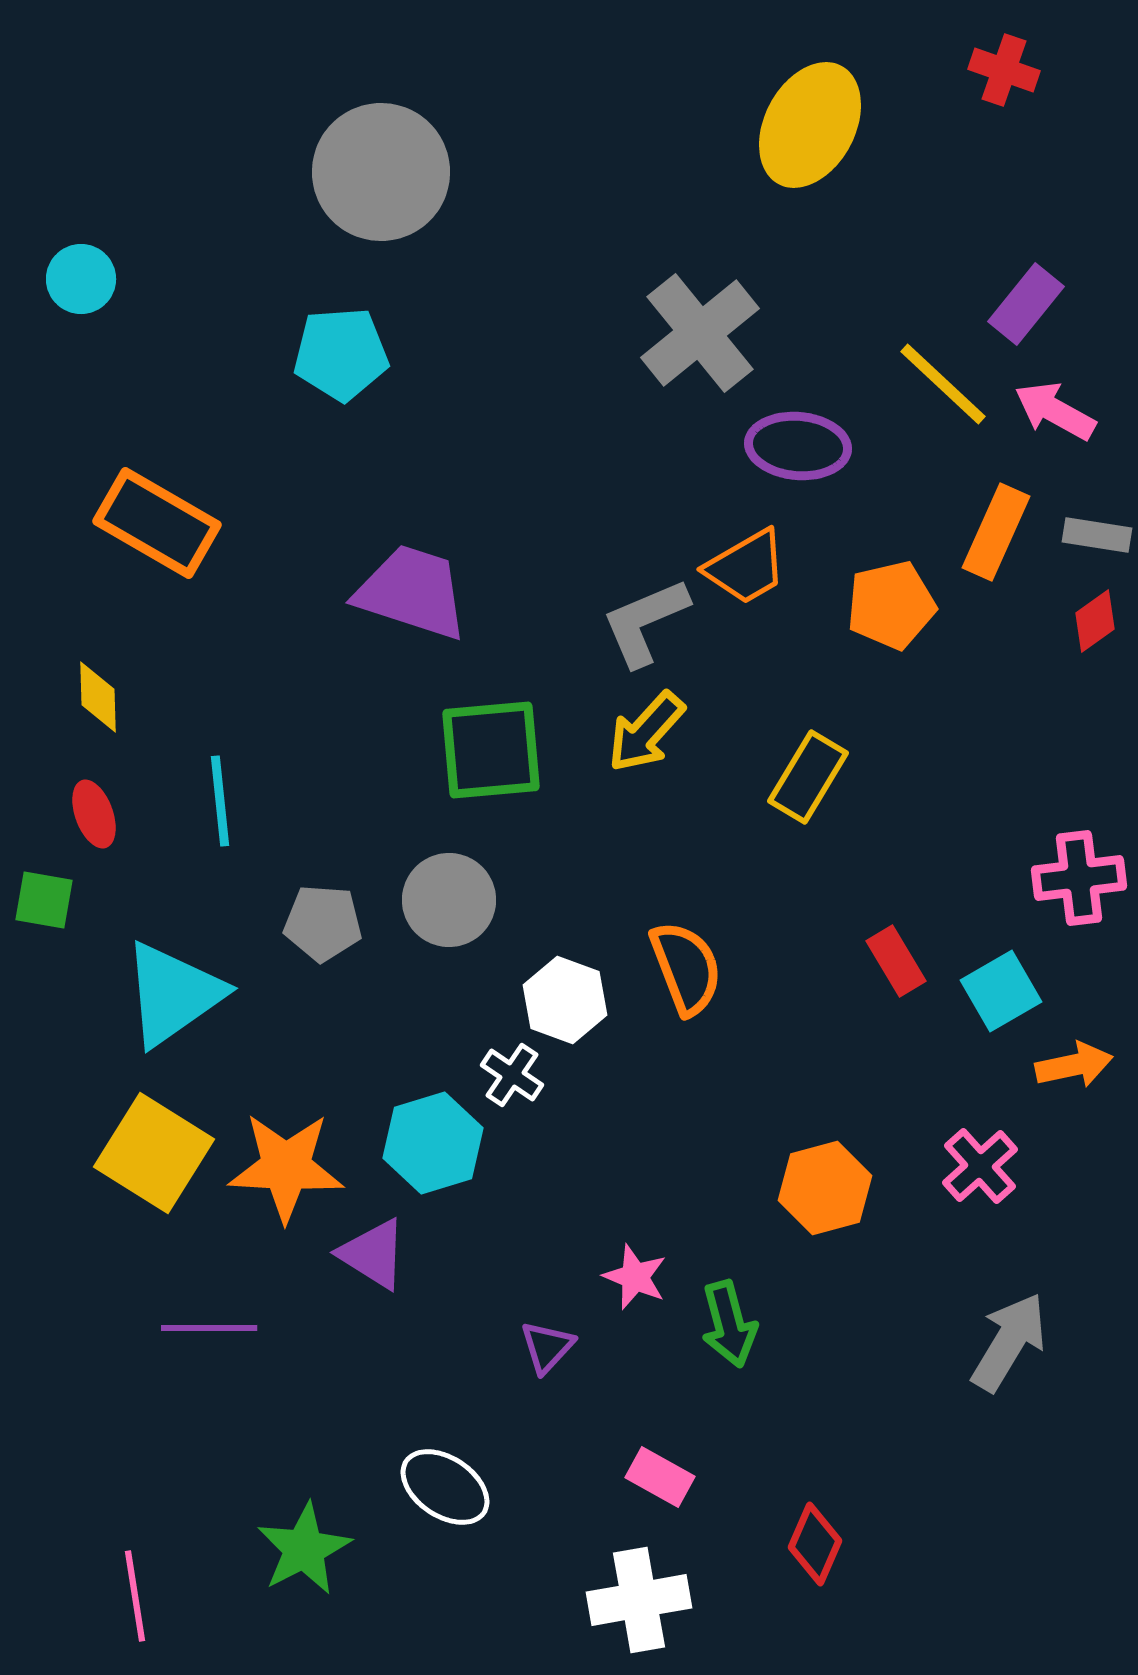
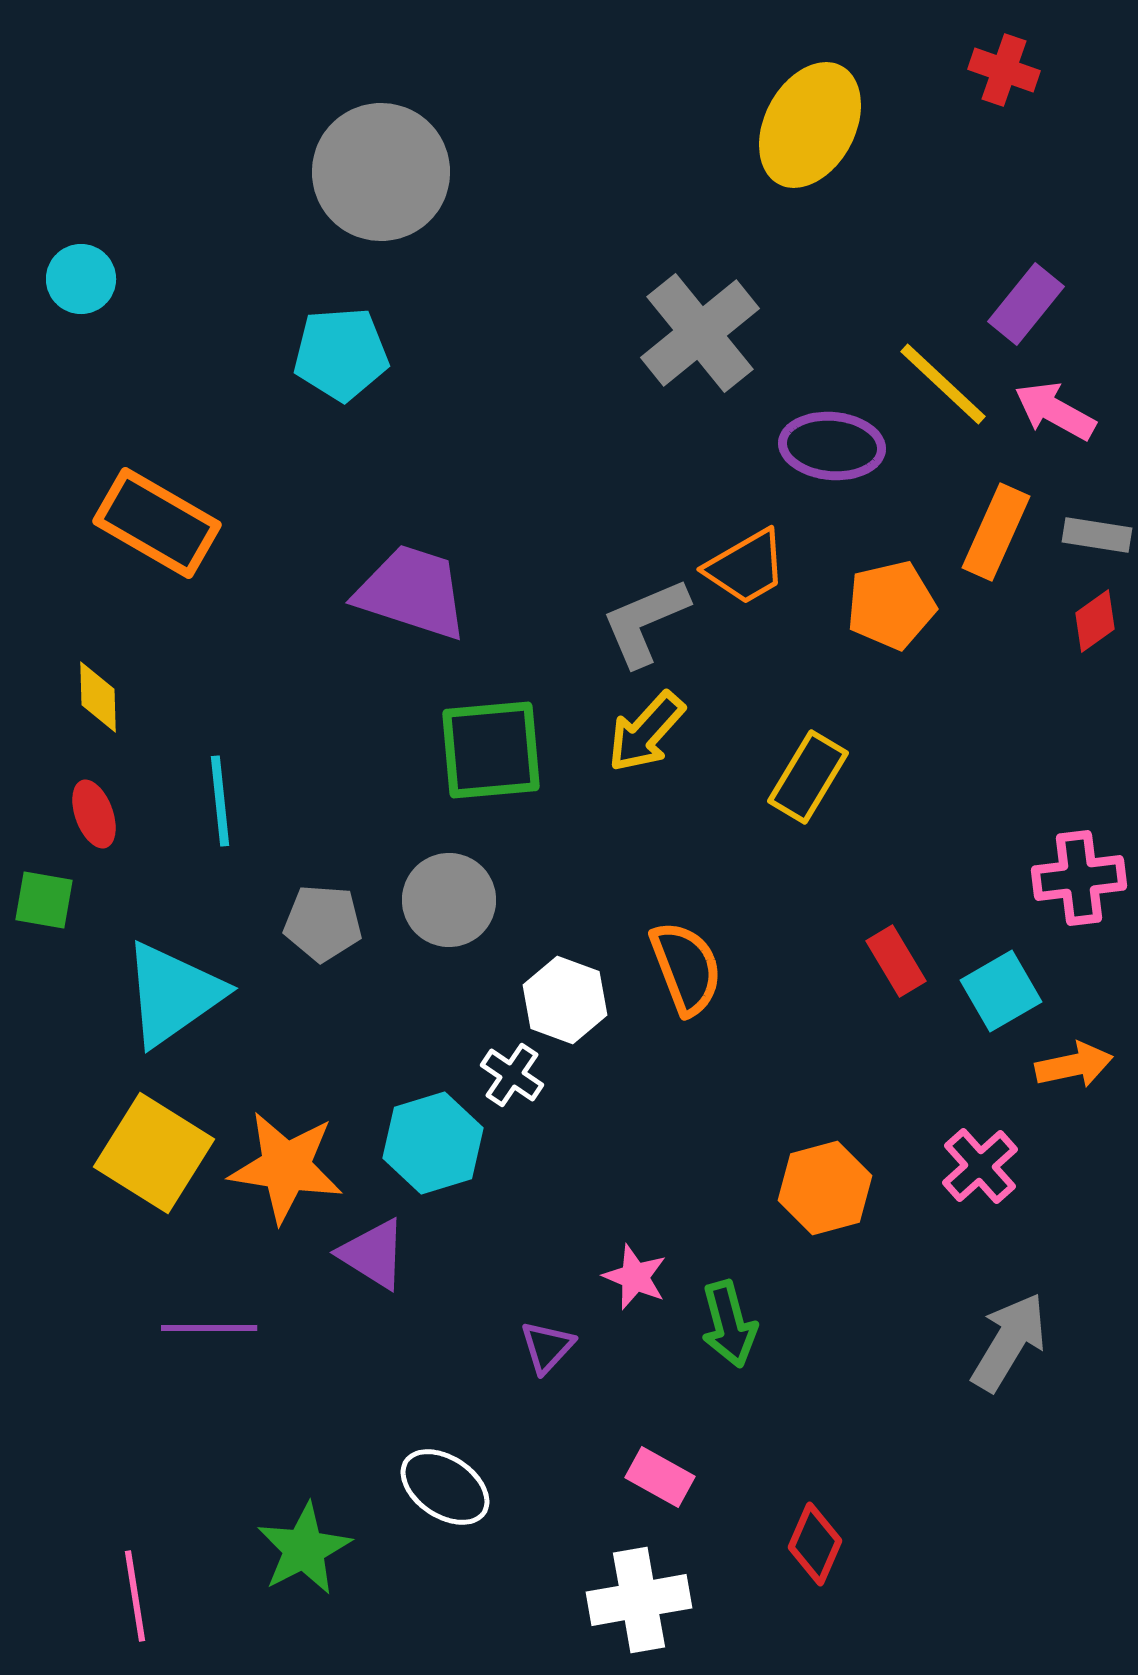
purple ellipse at (798, 446): moved 34 px right
orange star at (286, 1167): rotated 6 degrees clockwise
